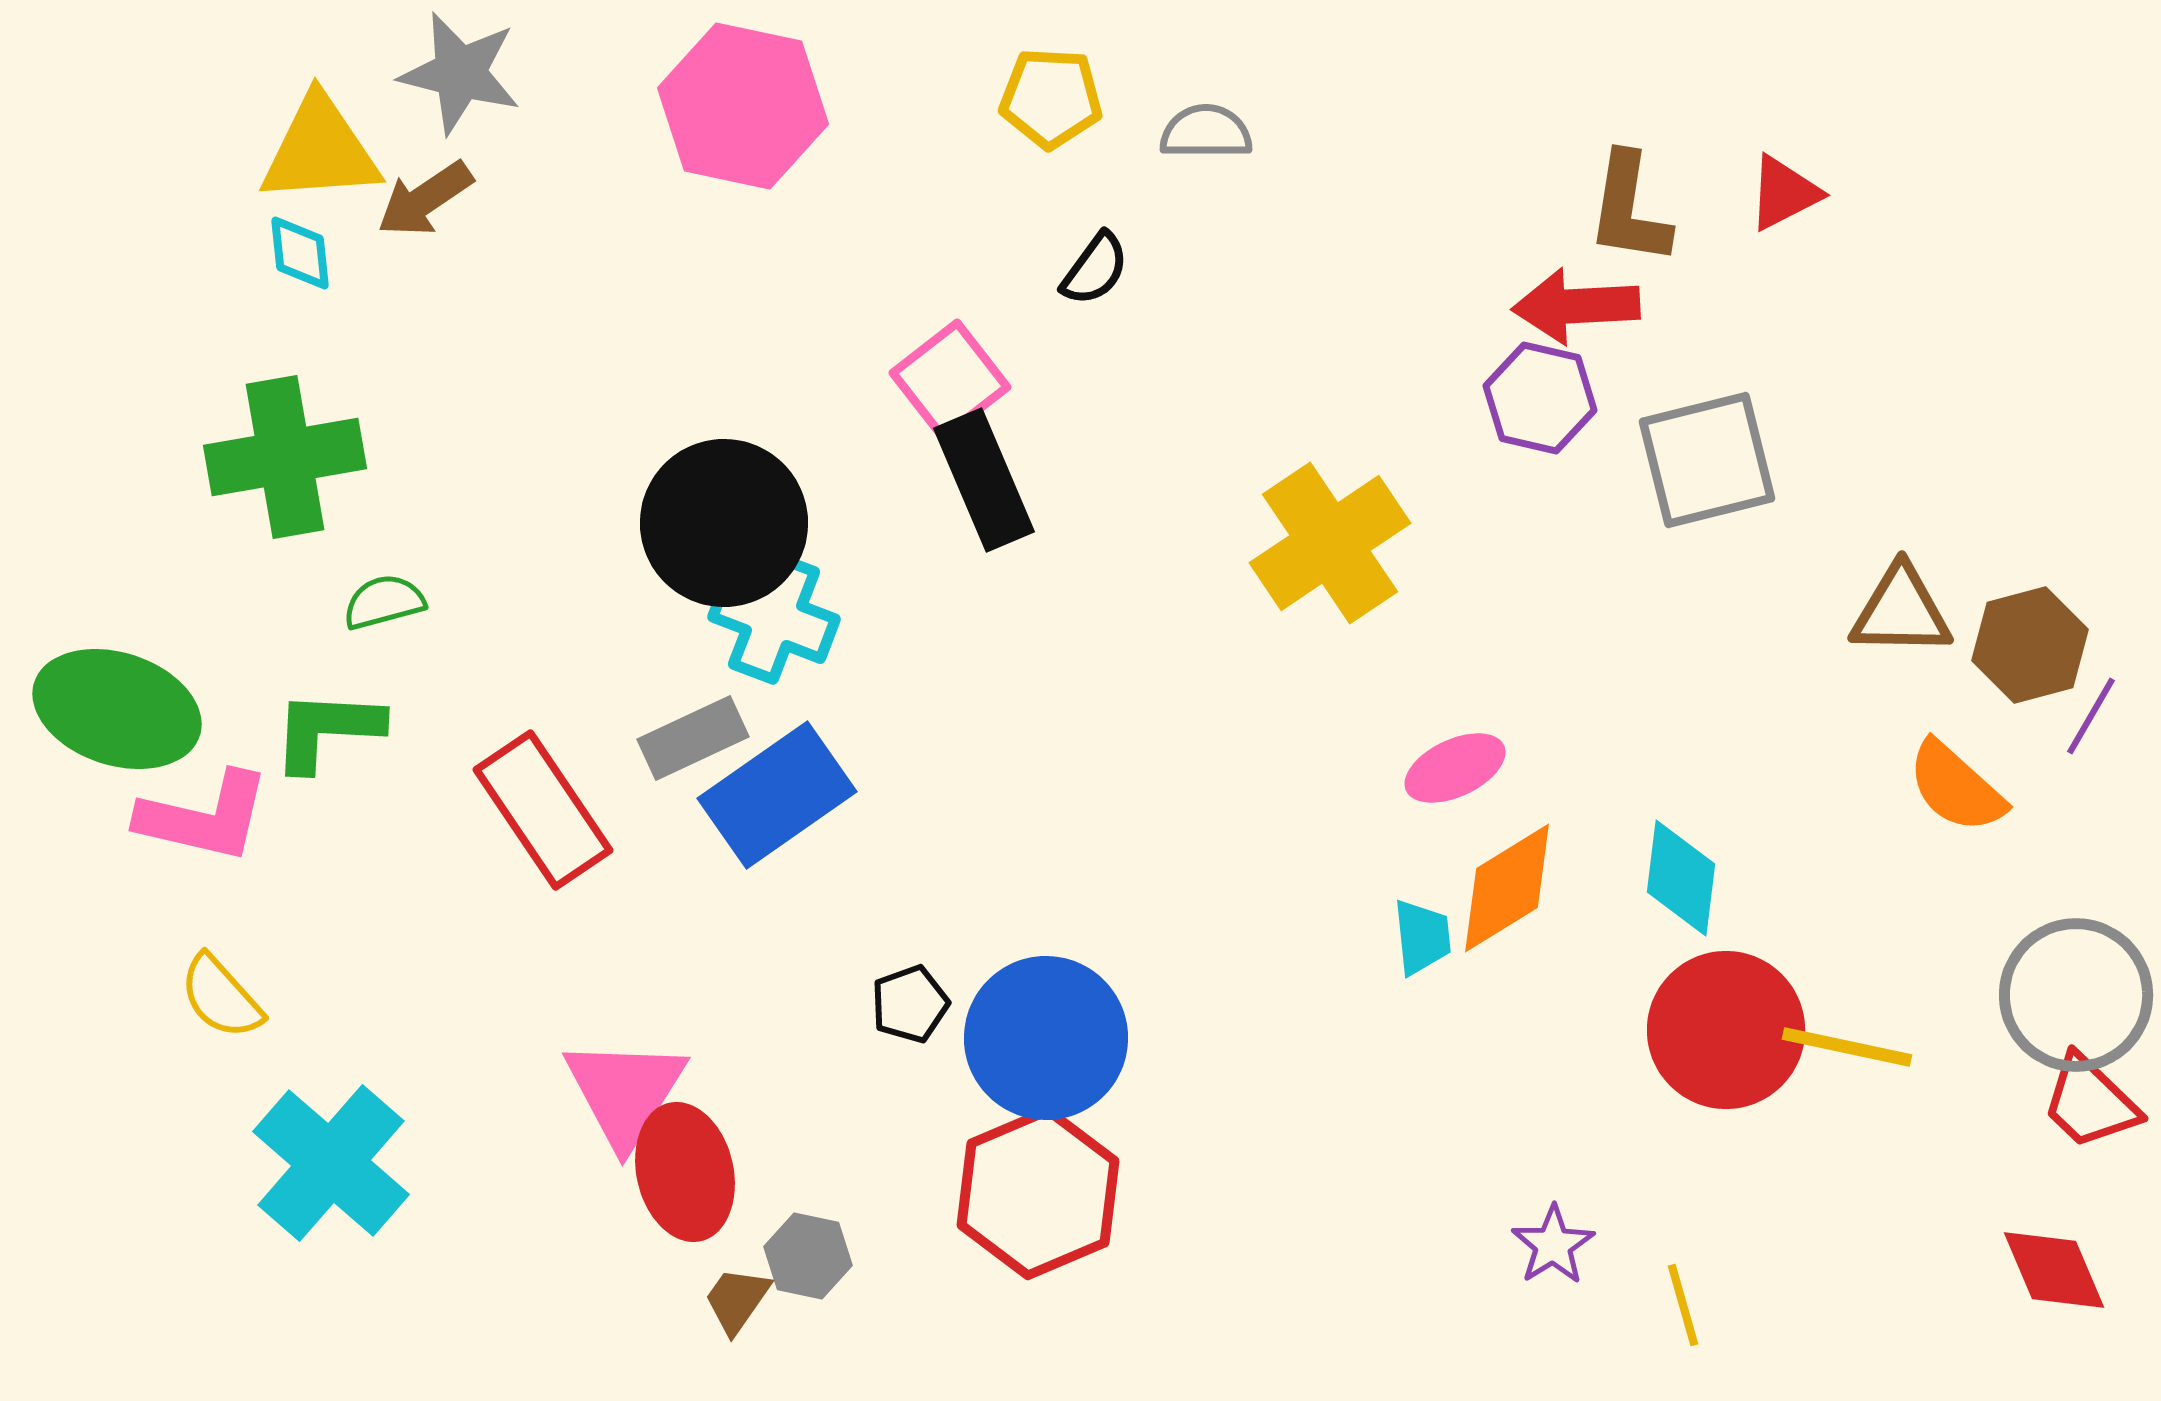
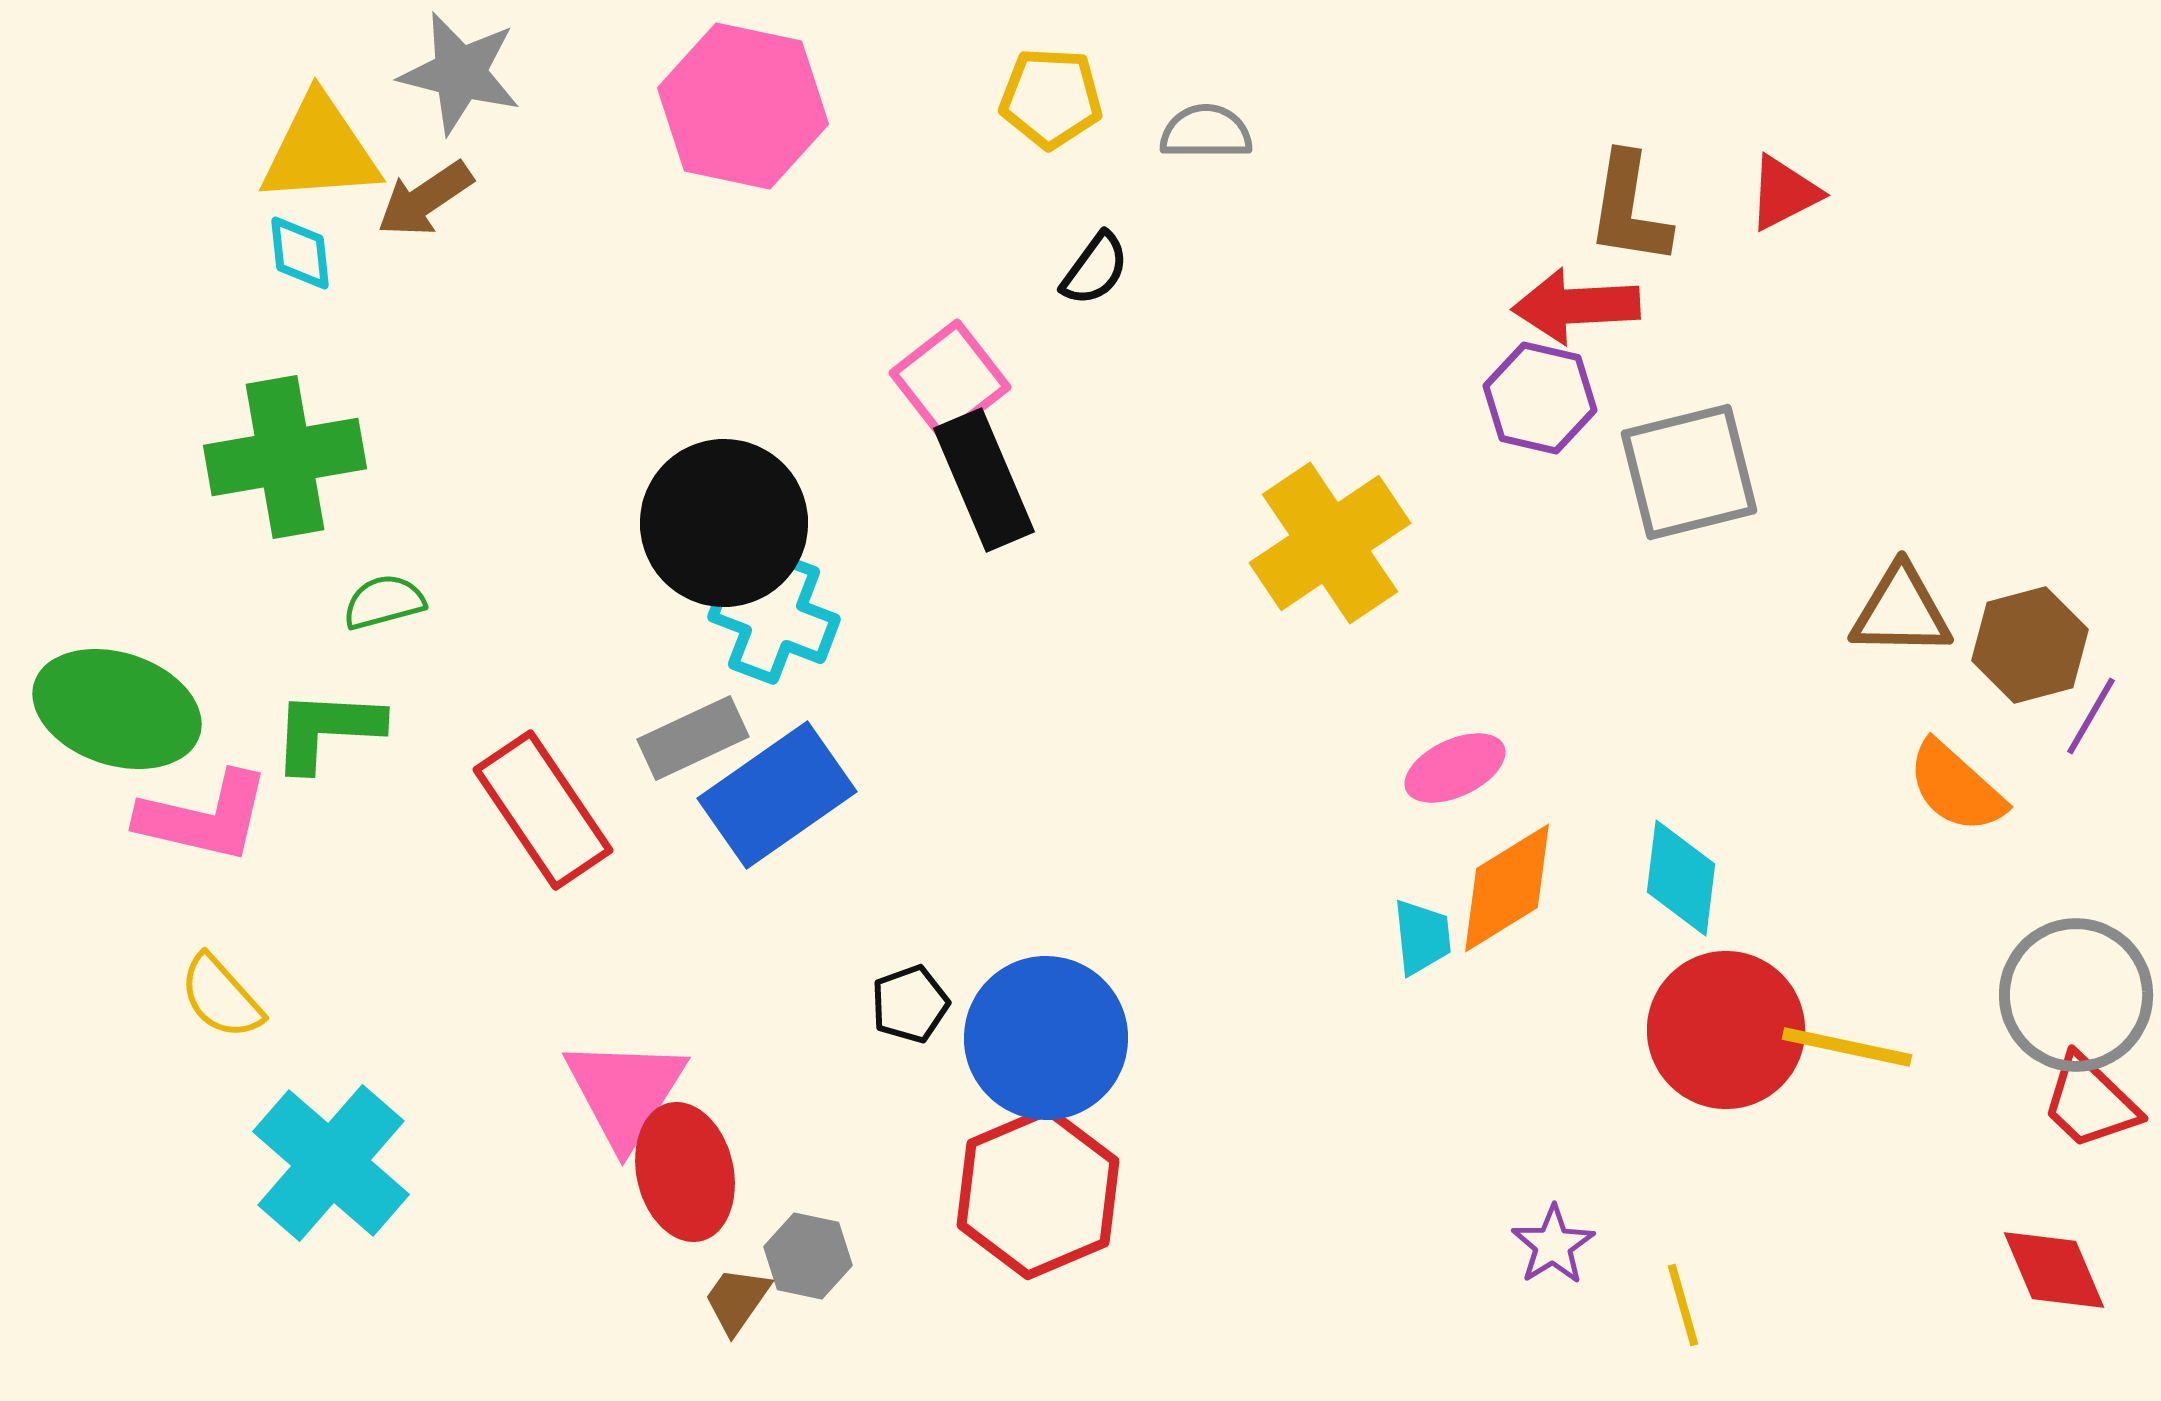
gray square at (1707, 460): moved 18 px left, 12 px down
